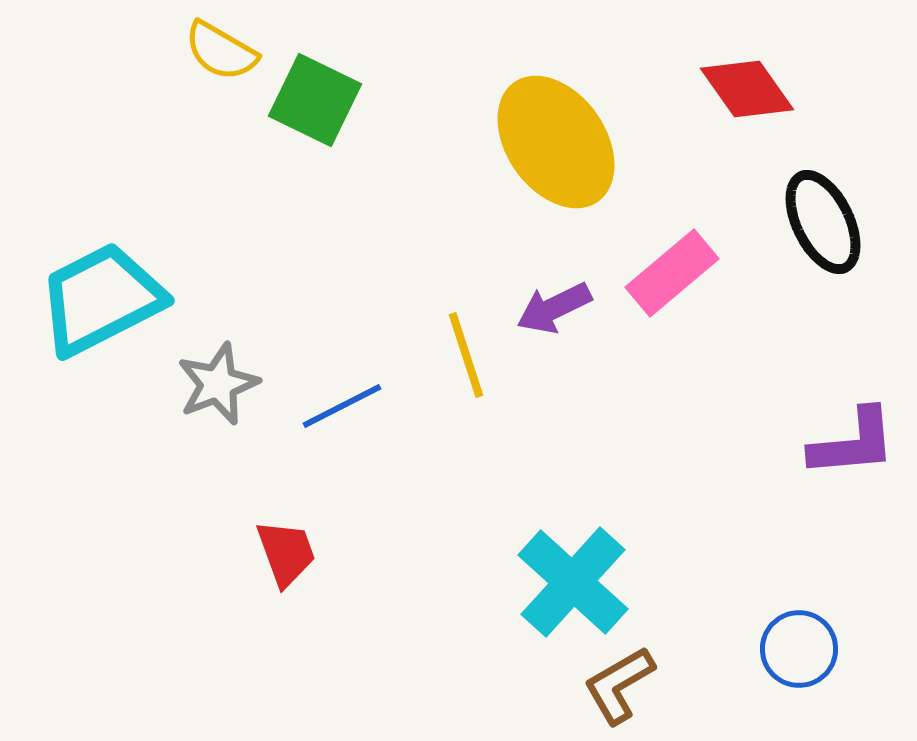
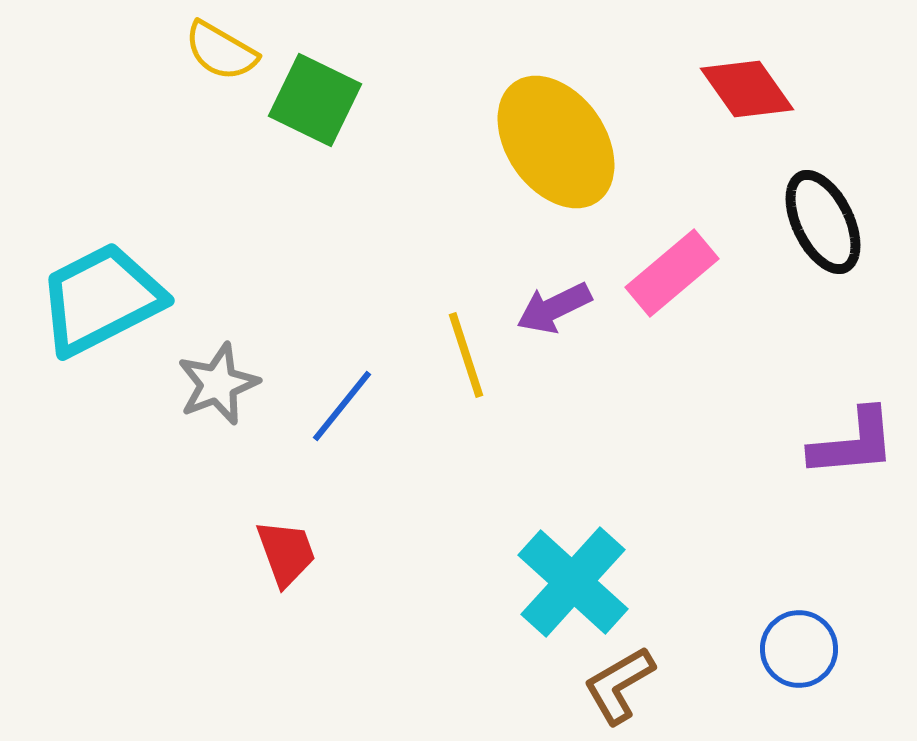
blue line: rotated 24 degrees counterclockwise
